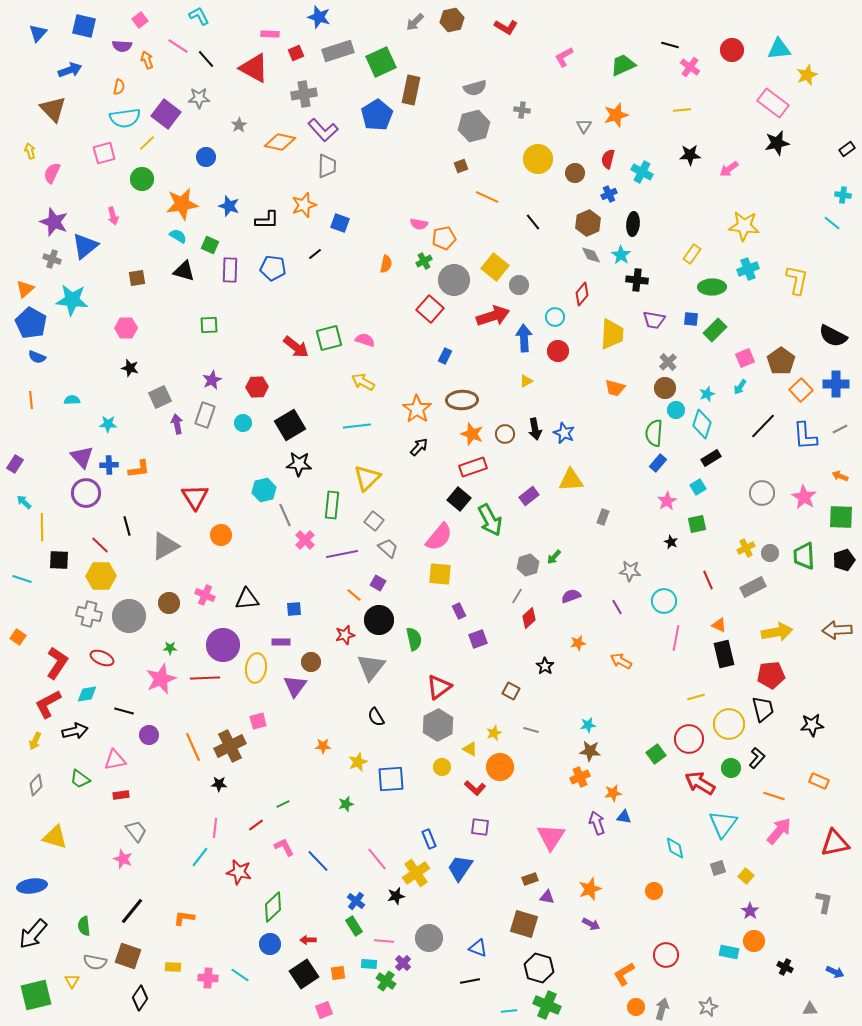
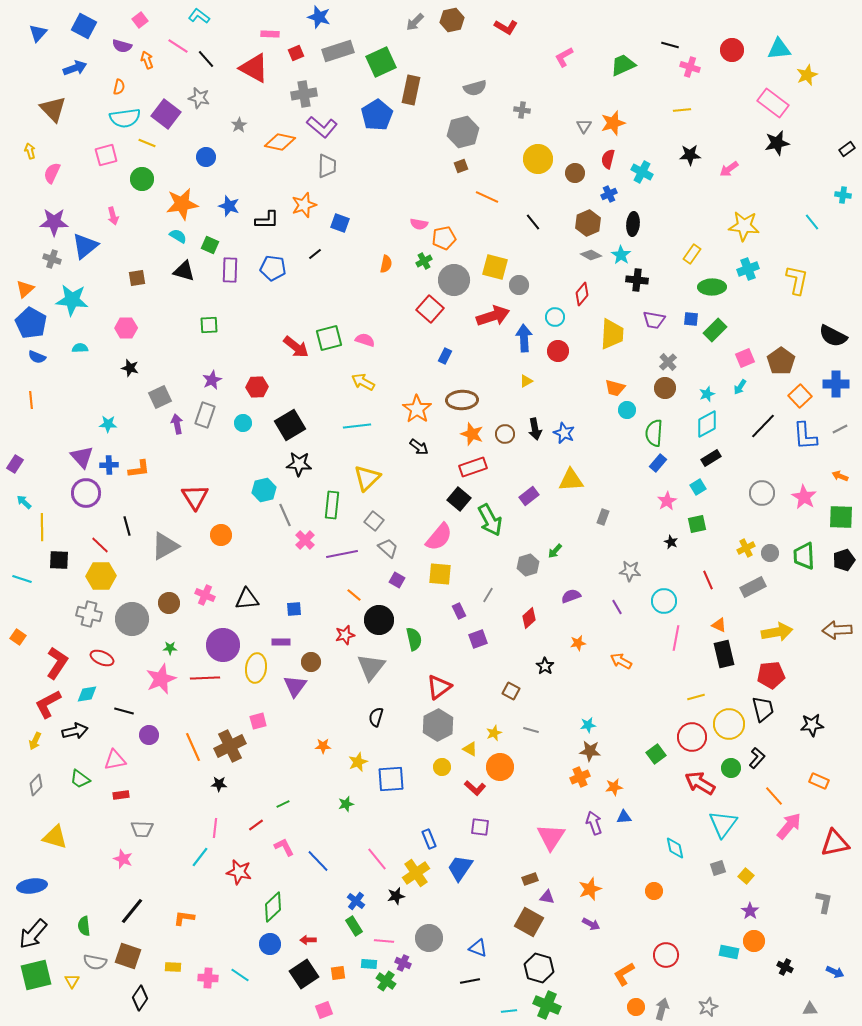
cyan L-shape at (199, 16): rotated 25 degrees counterclockwise
blue square at (84, 26): rotated 15 degrees clockwise
purple semicircle at (122, 46): rotated 12 degrees clockwise
pink cross at (690, 67): rotated 18 degrees counterclockwise
blue arrow at (70, 70): moved 5 px right, 2 px up
gray star at (199, 98): rotated 15 degrees clockwise
orange star at (616, 115): moved 3 px left, 8 px down
gray hexagon at (474, 126): moved 11 px left, 6 px down
purple L-shape at (323, 130): moved 1 px left, 3 px up; rotated 8 degrees counterclockwise
yellow line at (147, 143): rotated 66 degrees clockwise
pink square at (104, 153): moved 2 px right, 2 px down
purple star at (54, 222): rotated 20 degrees counterclockwise
cyan line at (832, 223): moved 20 px left, 1 px up; rotated 12 degrees clockwise
gray diamond at (591, 255): rotated 35 degrees counterclockwise
yellow square at (495, 267): rotated 24 degrees counterclockwise
orange square at (801, 390): moved 1 px left, 6 px down
cyan semicircle at (72, 400): moved 8 px right, 52 px up
cyan circle at (676, 410): moved 49 px left
cyan diamond at (702, 424): moved 5 px right; rotated 44 degrees clockwise
black arrow at (419, 447): rotated 84 degrees clockwise
green arrow at (554, 557): moved 1 px right, 6 px up
purple square at (378, 583): moved 19 px right, 3 px up
gray line at (517, 596): moved 29 px left, 1 px up
gray circle at (129, 616): moved 3 px right, 3 px down
black semicircle at (376, 717): rotated 48 degrees clockwise
red circle at (689, 739): moved 3 px right, 2 px up
orange star at (613, 793): moved 1 px right, 6 px up
orange line at (774, 796): rotated 30 degrees clockwise
blue triangle at (624, 817): rotated 14 degrees counterclockwise
purple arrow at (597, 823): moved 3 px left
gray trapezoid at (136, 831): moved 6 px right, 2 px up; rotated 130 degrees clockwise
pink arrow at (779, 831): moved 10 px right, 5 px up
brown square at (524, 924): moved 5 px right, 2 px up; rotated 12 degrees clockwise
purple cross at (403, 963): rotated 21 degrees counterclockwise
green square at (36, 995): moved 20 px up
